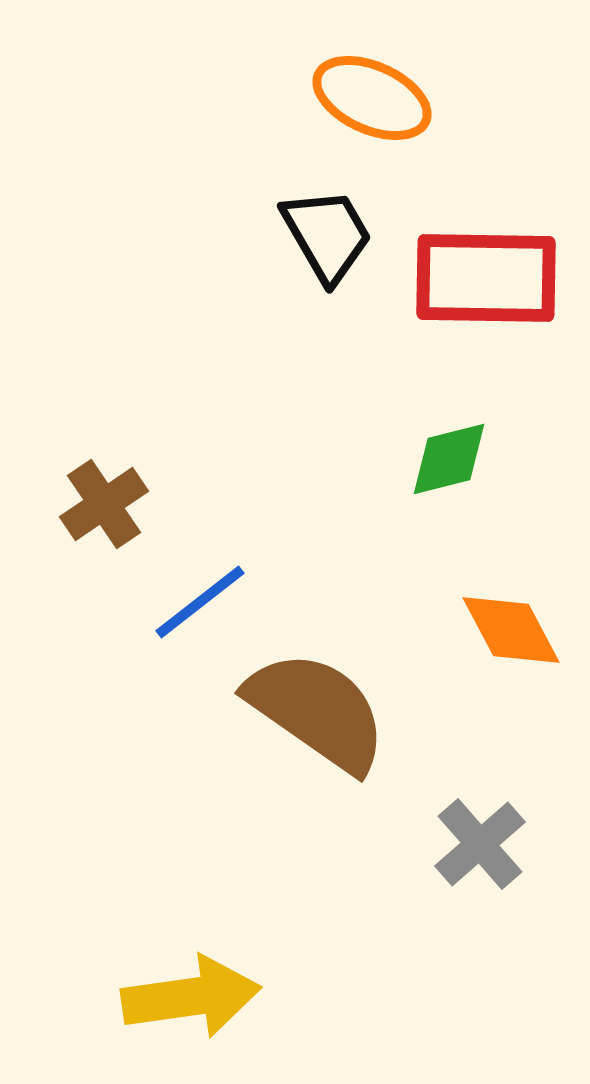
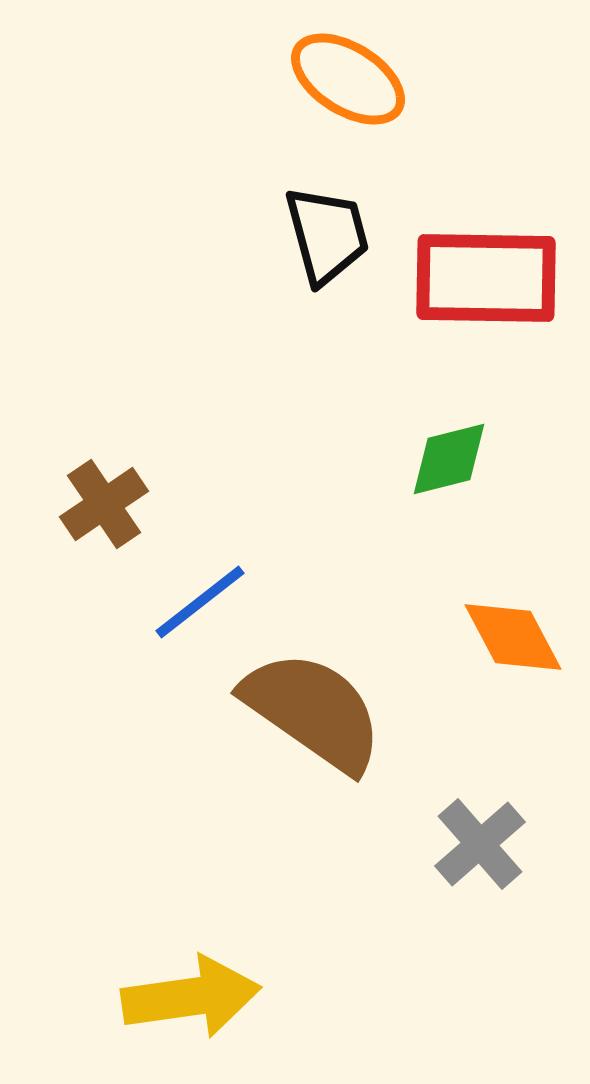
orange ellipse: moved 24 px left, 19 px up; rotated 8 degrees clockwise
black trapezoid: rotated 15 degrees clockwise
orange diamond: moved 2 px right, 7 px down
brown semicircle: moved 4 px left
